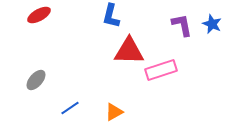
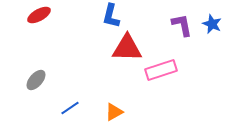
red triangle: moved 2 px left, 3 px up
